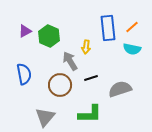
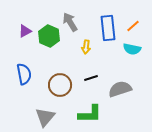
orange line: moved 1 px right, 1 px up
gray arrow: moved 39 px up
